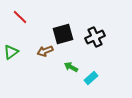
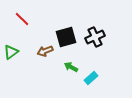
red line: moved 2 px right, 2 px down
black square: moved 3 px right, 3 px down
